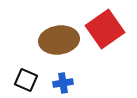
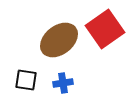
brown ellipse: rotated 30 degrees counterclockwise
black square: rotated 15 degrees counterclockwise
